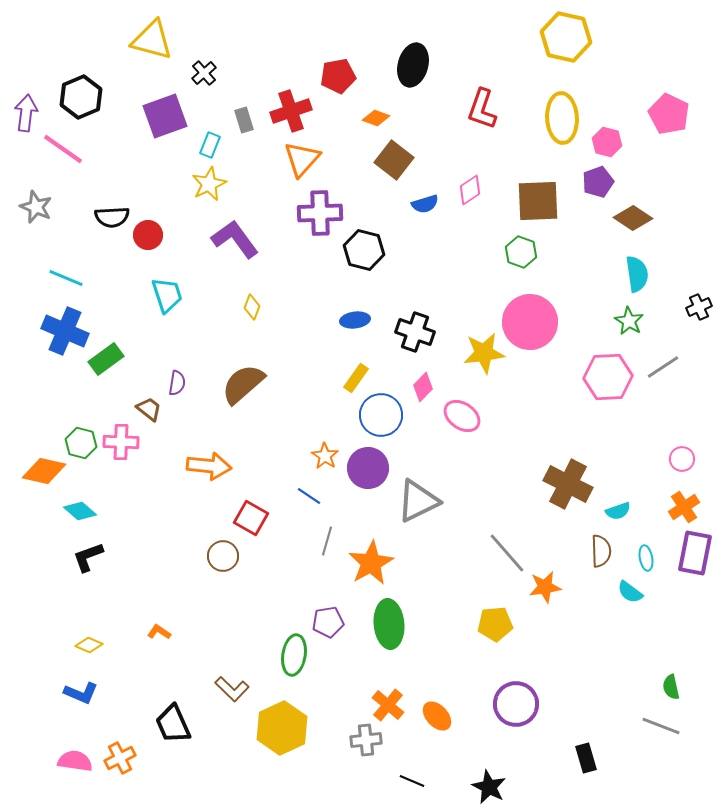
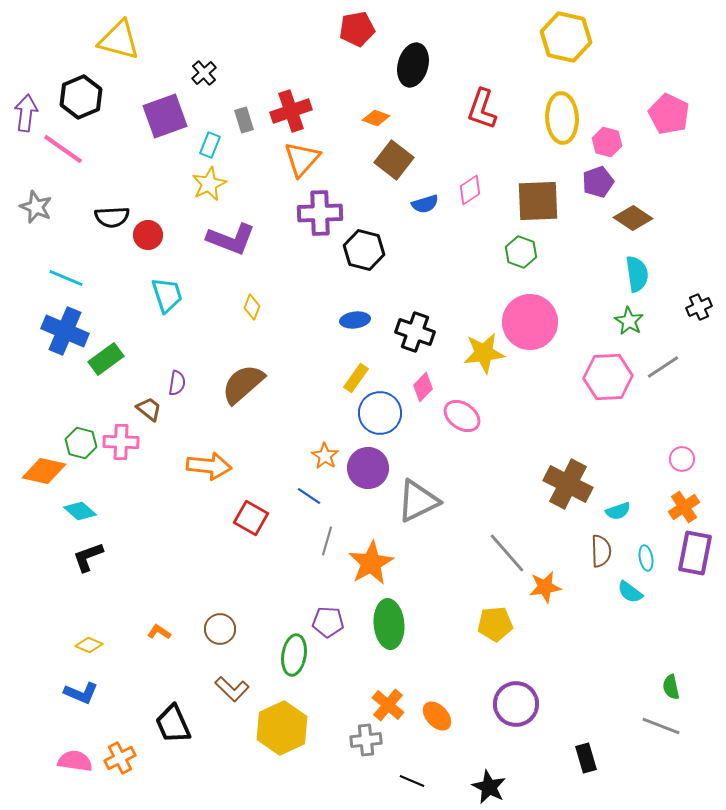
yellow triangle at (152, 40): moved 33 px left
red pentagon at (338, 76): moved 19 px right, 47 px up
purple L-shape at (235, 239): moved 4 px left; rotated 147 degrees clockwise
blue circle at (381, 415): moved 1 px left, 2 px up
brown circle at (223, 556): moved 3 px left, 73 px down
purple pentagon at (328, 622): rotated 12 degrees clockwise
